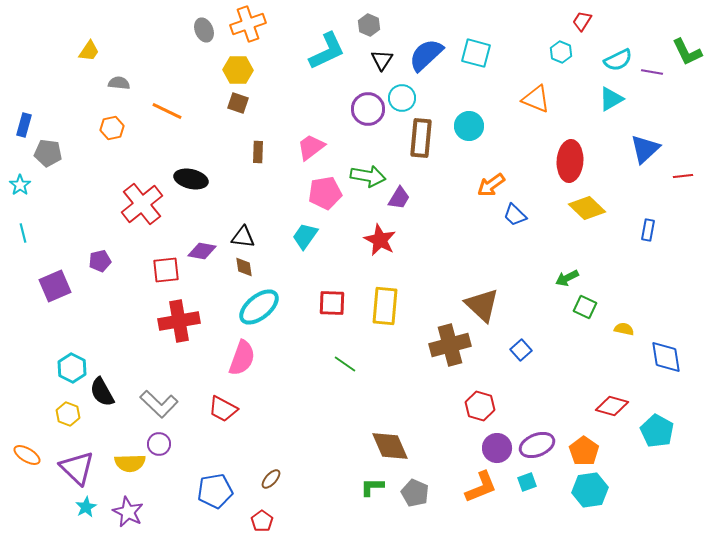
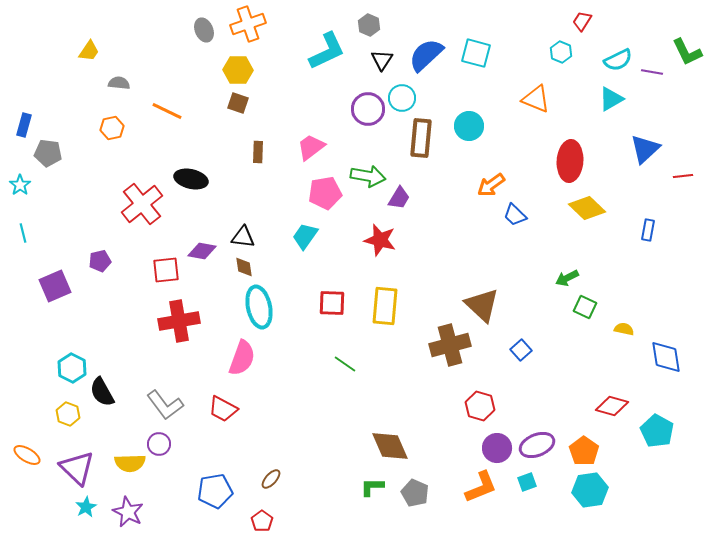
red star at (380, 240): rotated 12 degrees counterclockwise
cyan ellipse at (259, 307): rotated 63 degrees counterclockwise
gray L-shape at (159, 404): moved 6 px right, 1 px down; rotated 9 degrees clockwise
